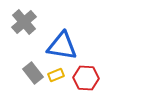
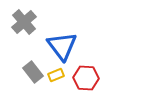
blue triangle: rotated 44 degrees clockwise
gray rectangle: moved 1 px up
